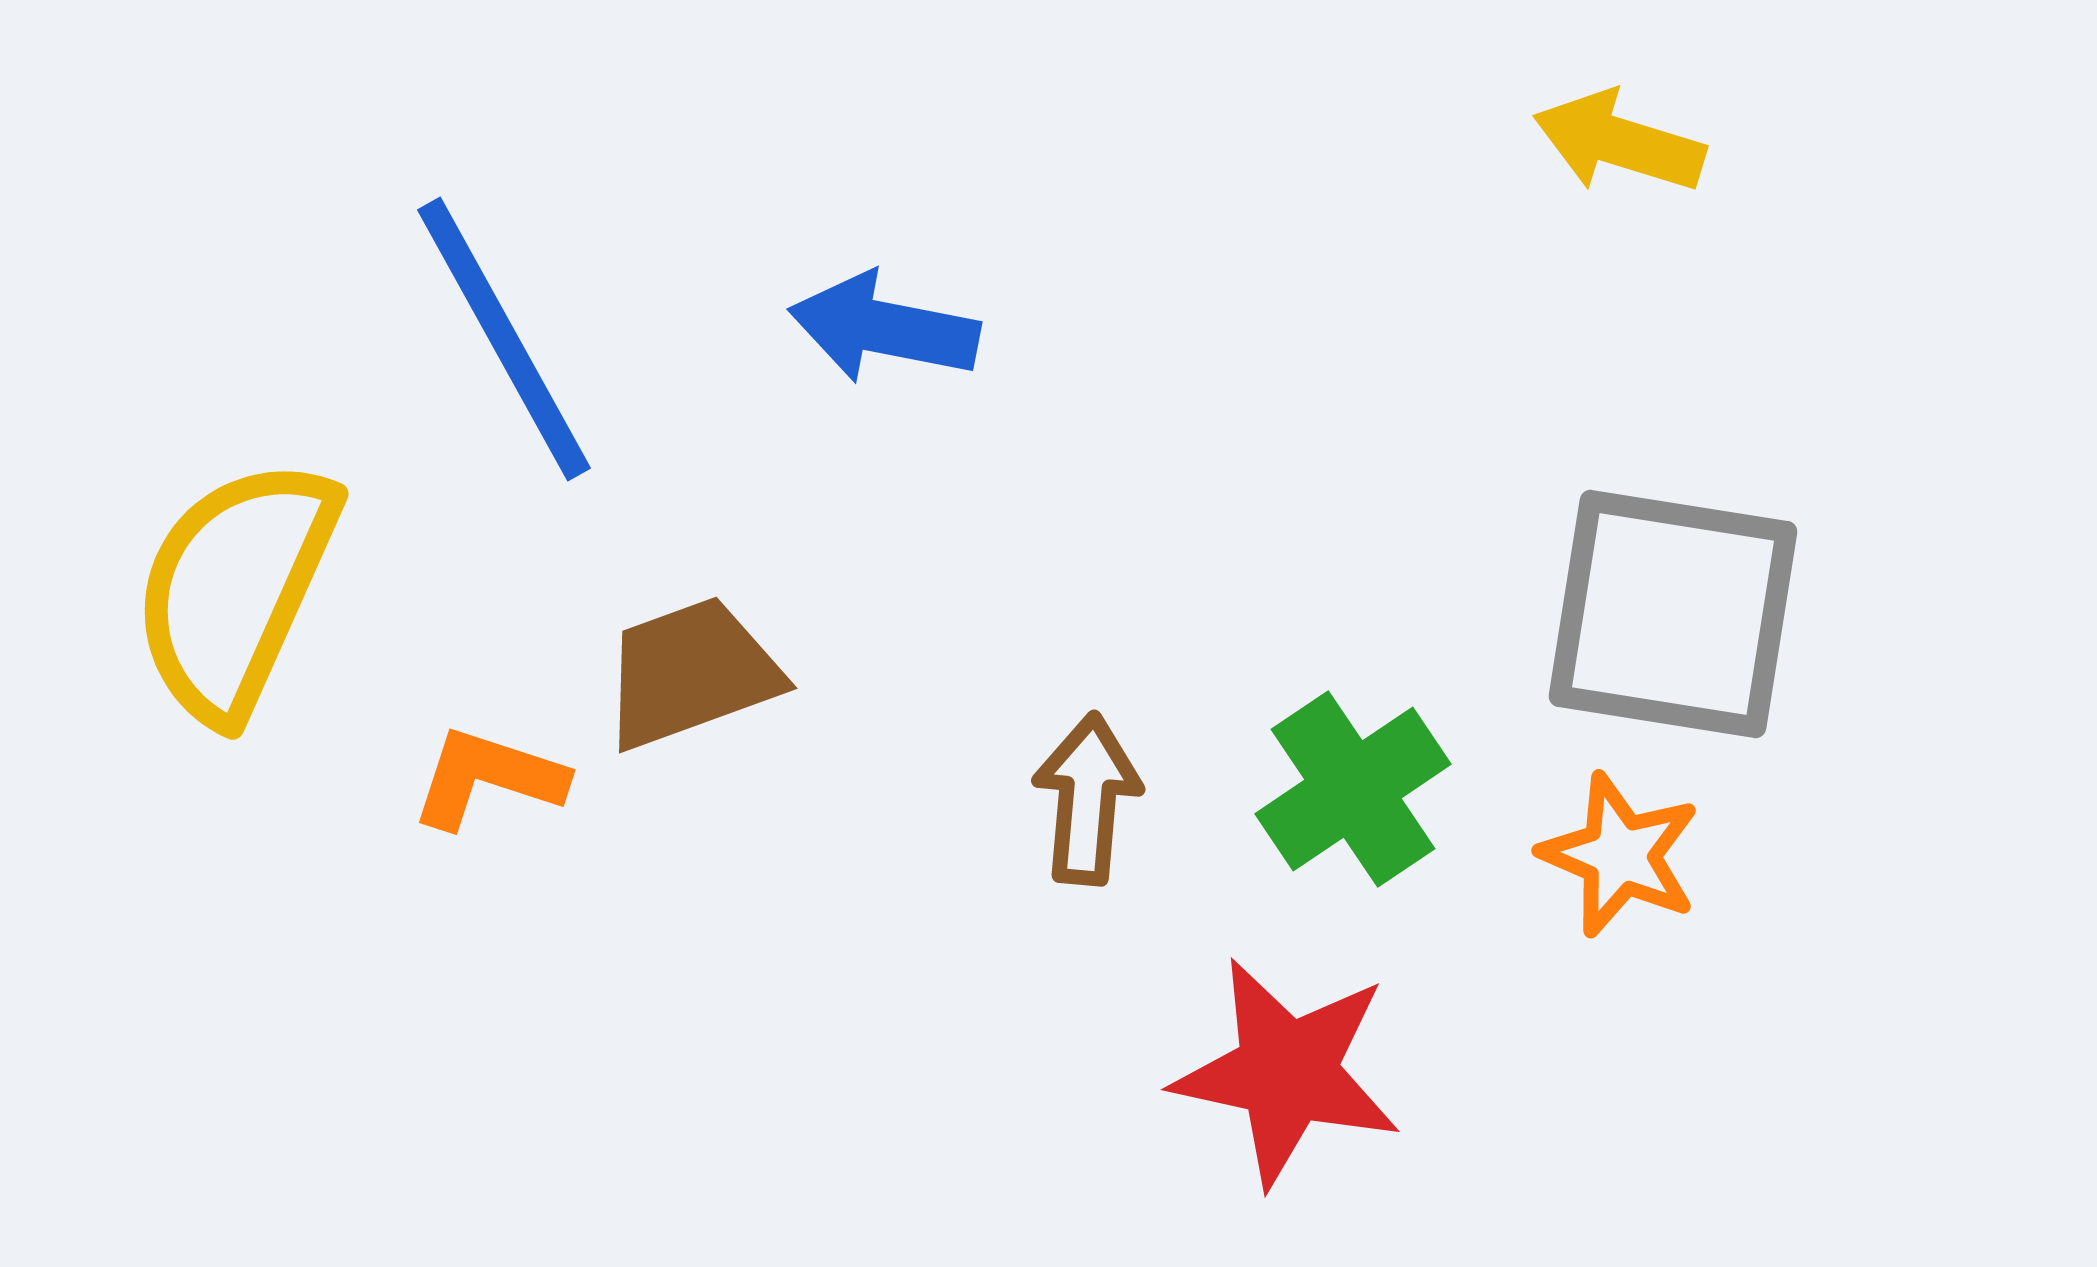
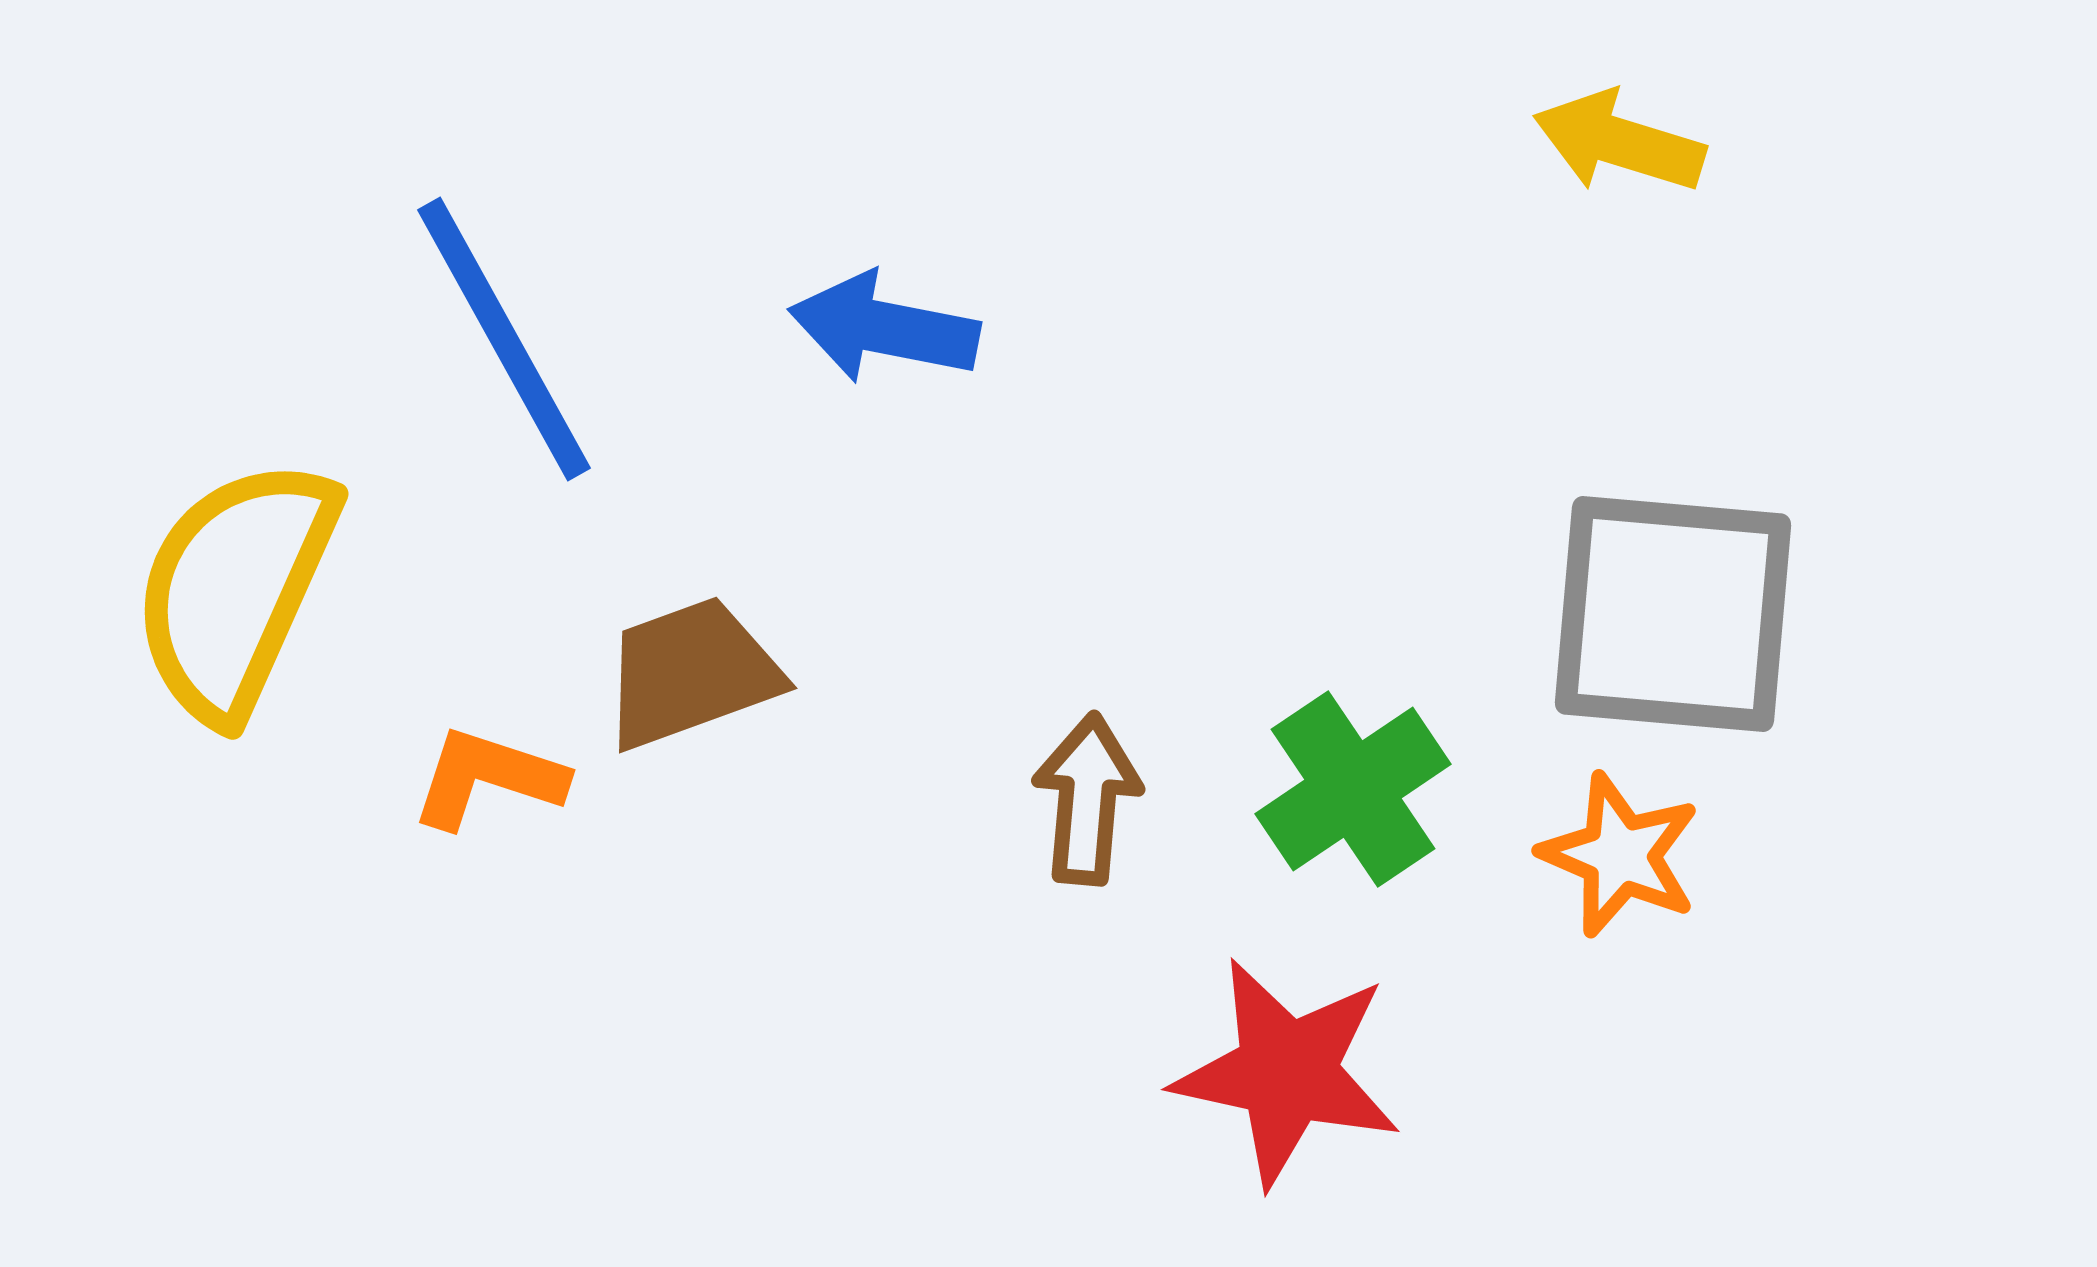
gray square: rotated 4 degrees counterclockwise
